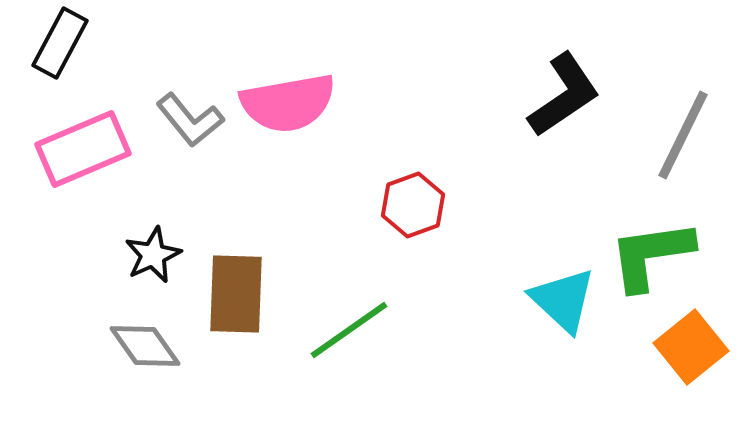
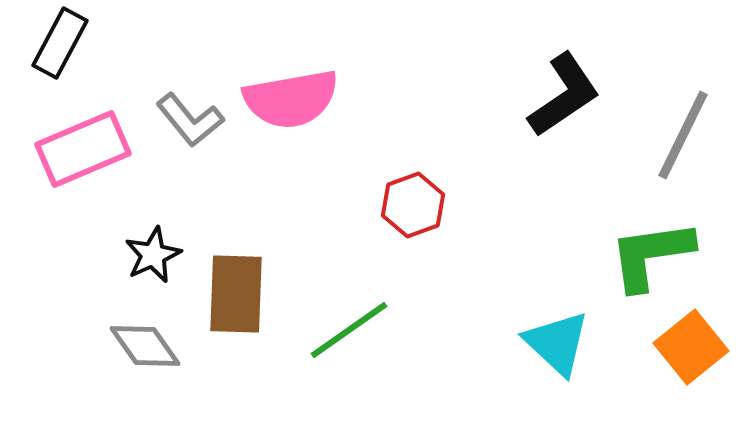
pink semicircle: moved 3 px right, 4 px up
cyan triangle: moved 6 px left, 43 px down
